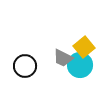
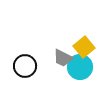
cyan circle: moved 2 px down
